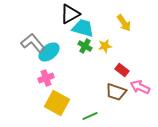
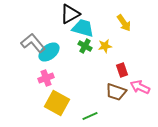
red rectangle: rotated 32 degrees clockwise
